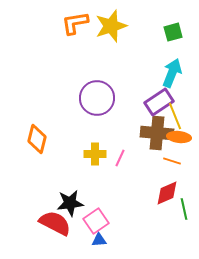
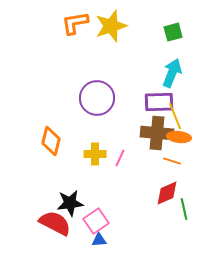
purple rectangle: rotated 32 degrees clockwise
orange diamond: moved 14 px right, 2 px down
